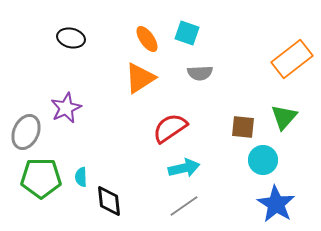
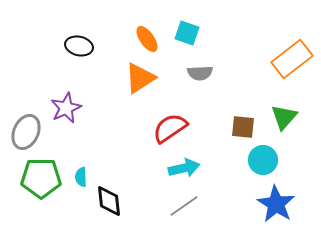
black ellipse: moved 8 px right, 8 px down
